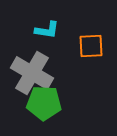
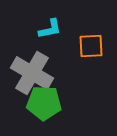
cyan L-shape: moved 3 px right, 1 px up; rotated 20 degrees counterclockwise
